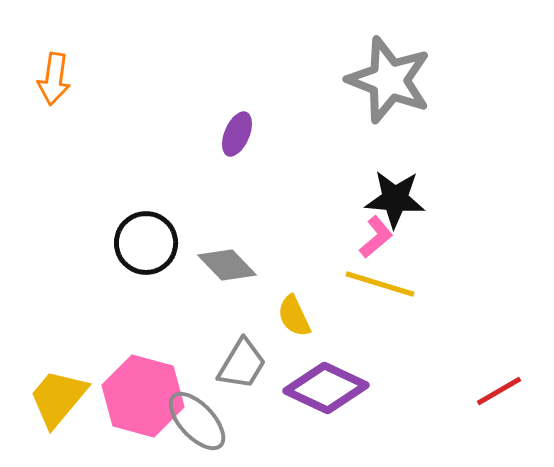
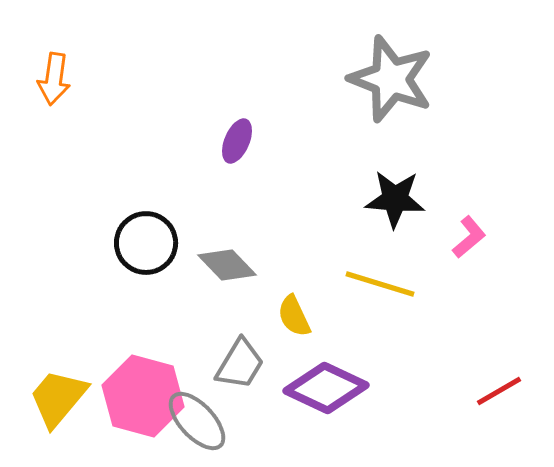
gray star: moved 2 px right, 1 px up
purple ellipse: moved 7 px down
pink L-shape: moved 93 px right
gray trapezoid: moved 2 px left
